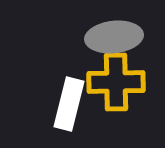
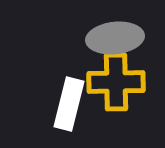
gray ellipse: moved 1 px right, 1 px down
